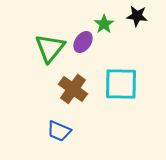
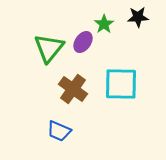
black star: moved 1 px right, 1 px down; rotated 10 degrees counterclockwise
green triangle: moved 1 px left
